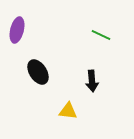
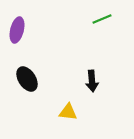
green line: moved 1 px right, 16 px up; rotated 48 degrees counterclockwise
black ellipse: moved 11 px left, 7 px down
yellow triangle: moved 1 px down
